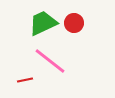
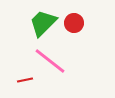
green trapezoid: rotated 20 degrees counterclockwise
